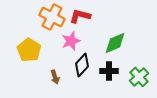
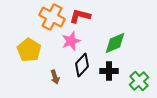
green cross: moved 4 px down
